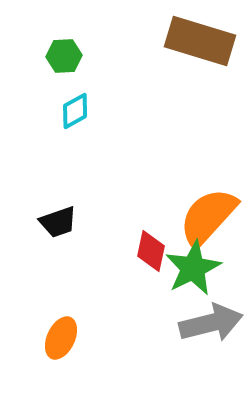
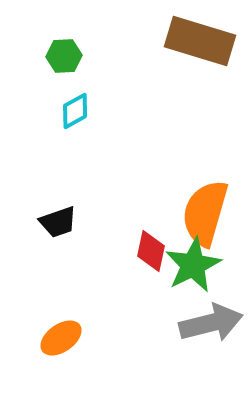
orange semicircle: moved 3 px left, 4 px up; rotated 26 degrees counterclockwise
green star: moved 3 px up
orange ellipse: rotated 30 degrees clockwise
